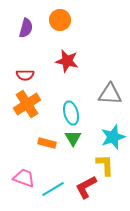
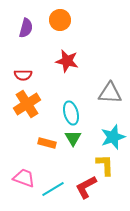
red semicircle: moved 2 px left
gray triangle: moved 1 px up
